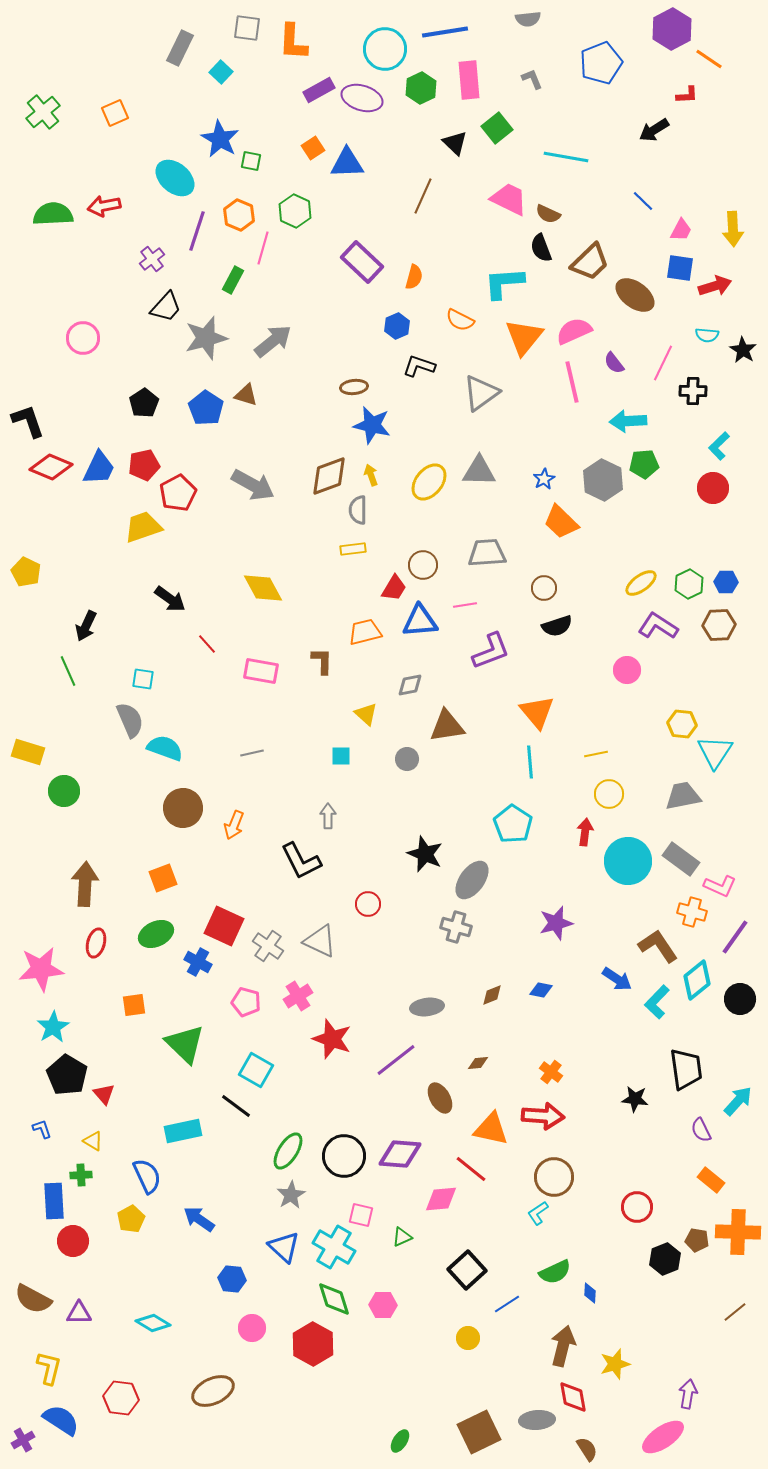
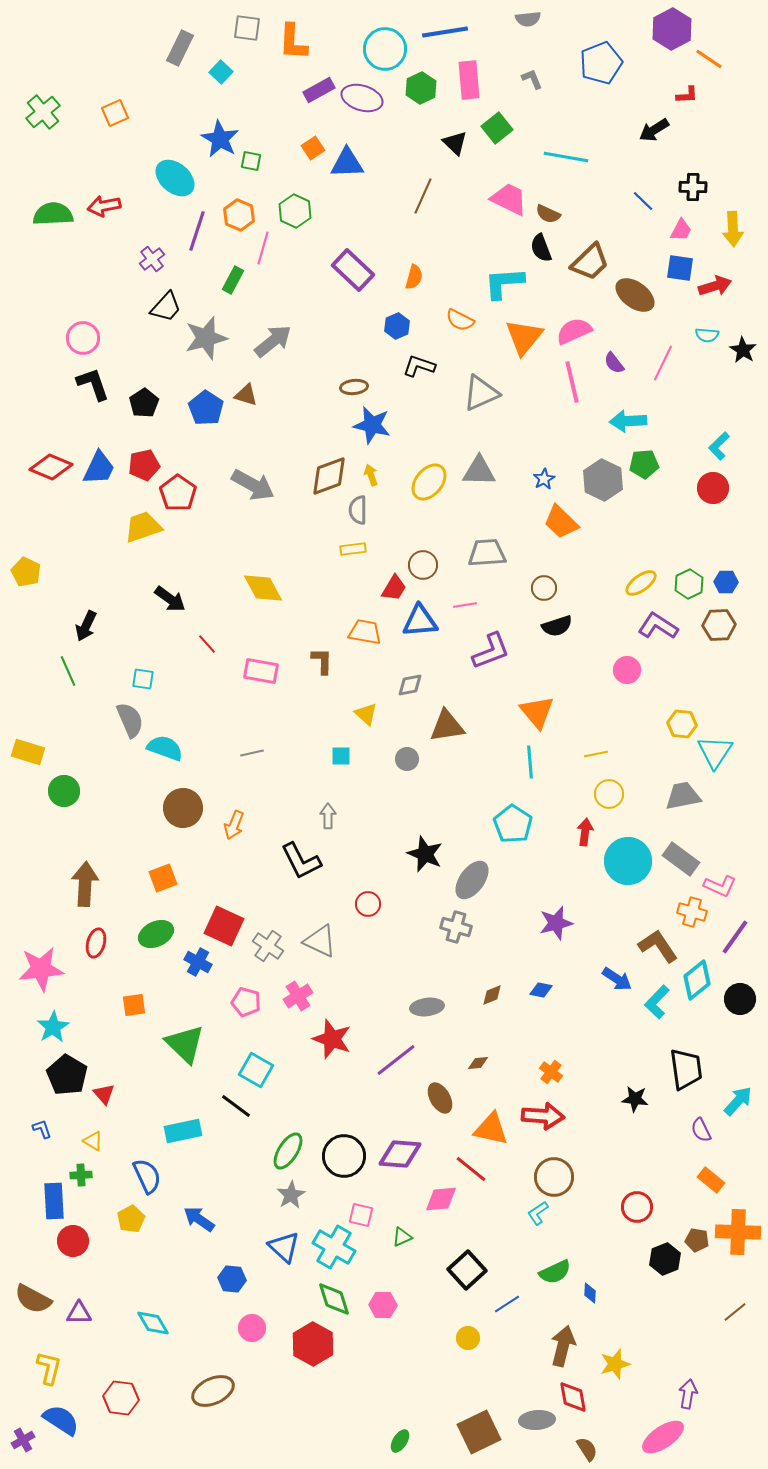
purple rectangle at (362, 262): moved 9 px left, 8 px down
black cross at (693, 391): moved 204 px up
gray triangle at (481, 393): rotated 12 degrees clockwise
black L-shape at (28, 421): moved 65 px right, 37 px up
red pentagon at (178, 493): rotated 9 degrees counterclockwise
orange trapezoid at (365, 632): rotated 24 degrees clockwise
cyan diamond at (153, 1323): rotated 28 degrees clockwise
